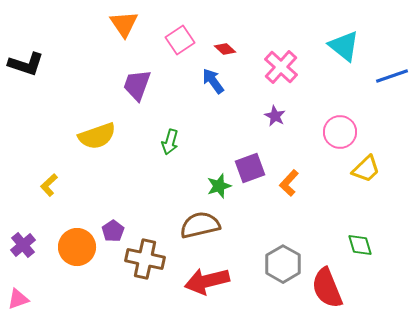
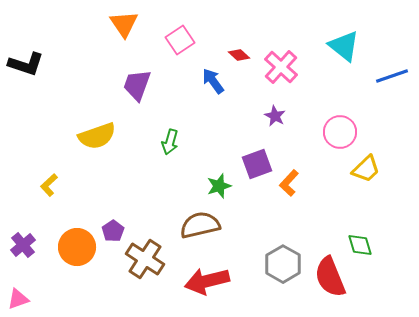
red diamond: moved 14 px right, 6 px down
purple square: moved 7 px right, 4 px up
brown cross: rotated 21 degrees clockwise
red semicircle: moved 3 px right, 11 px up
